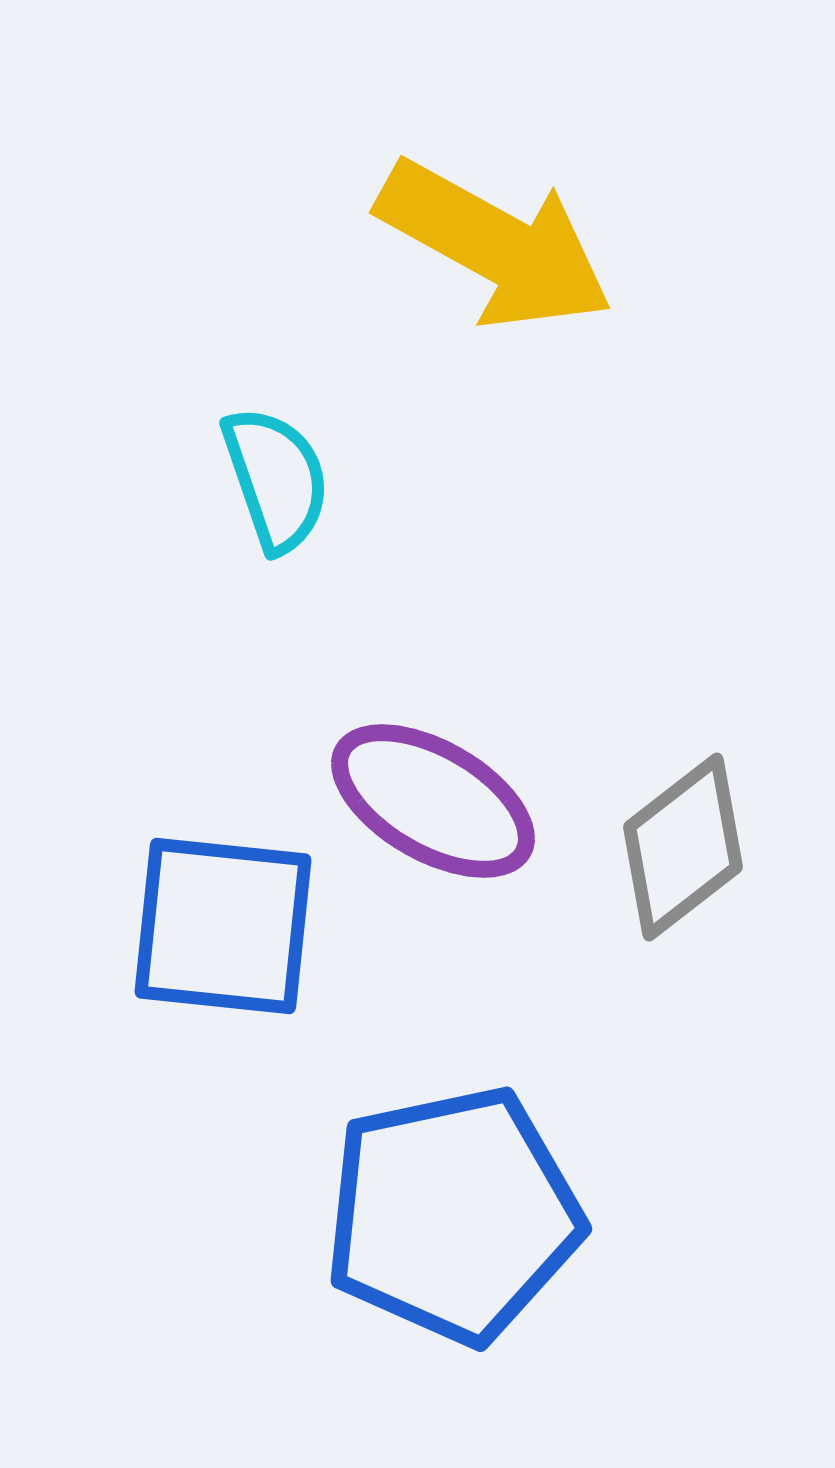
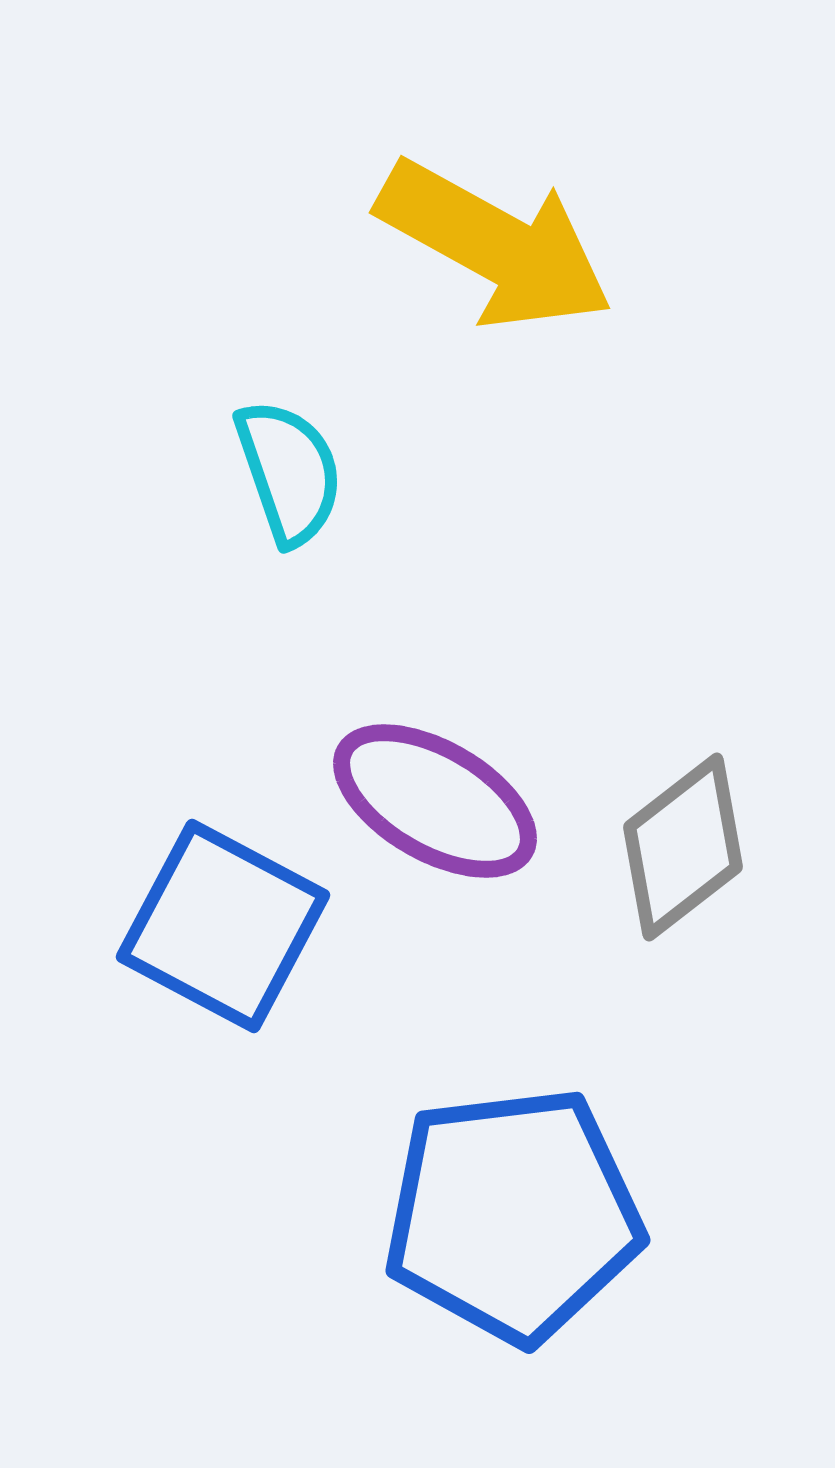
cyan semicircle: moved 13 px right, 7 px up
purple ellipse: moved 2 px right
blue square: rotated 22 degrees clockwise
blue pentagon: moved 60 px right; rotated 5 degrees clockwise
